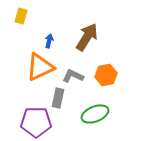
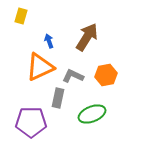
blue arrow: rotated 32 degrees counterclockwise
green ellipse: moved 3 px left
purple pentagon: moved 5 px left
